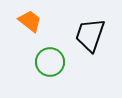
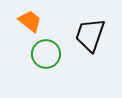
green circle: moved 4 px left, 8 px up
